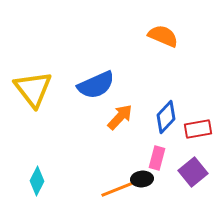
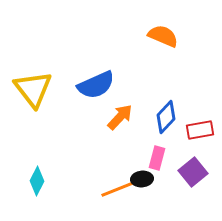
red rectangle: moved 2 px right, 1 px down
